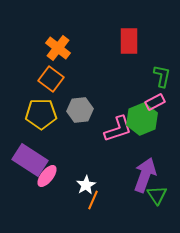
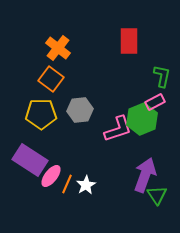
pink ellipse: moved 4 px right
orange line: moved 26 px left, 16 px up
